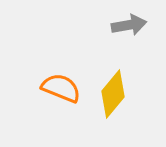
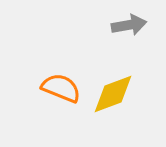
yellow diamond: rotated 30 degrees clockwise
